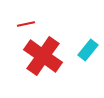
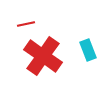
cyan rectangle: rotated 60 degrees counterclockwise
